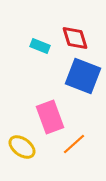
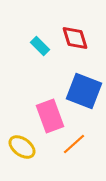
cyan rectangle: rotated 24 degrees clockwise
blue square: moved 1 px right, 15 px down
pink rectangle: moved 1 px up
